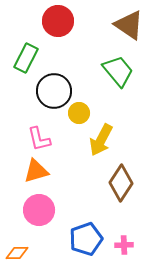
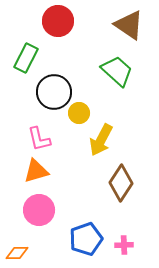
green trapezoid: moved 1 px left; rotated 8 degrees counterclockwise
black circle: moved 1 px down
